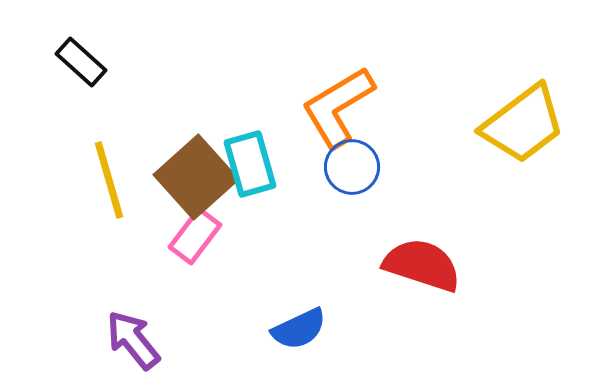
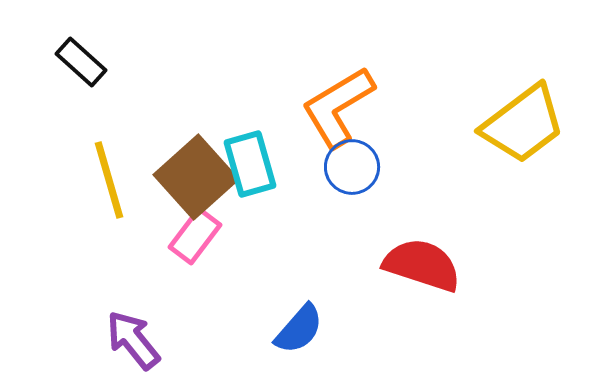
blue semicircle: rotated 24 degrees counterclockwise
